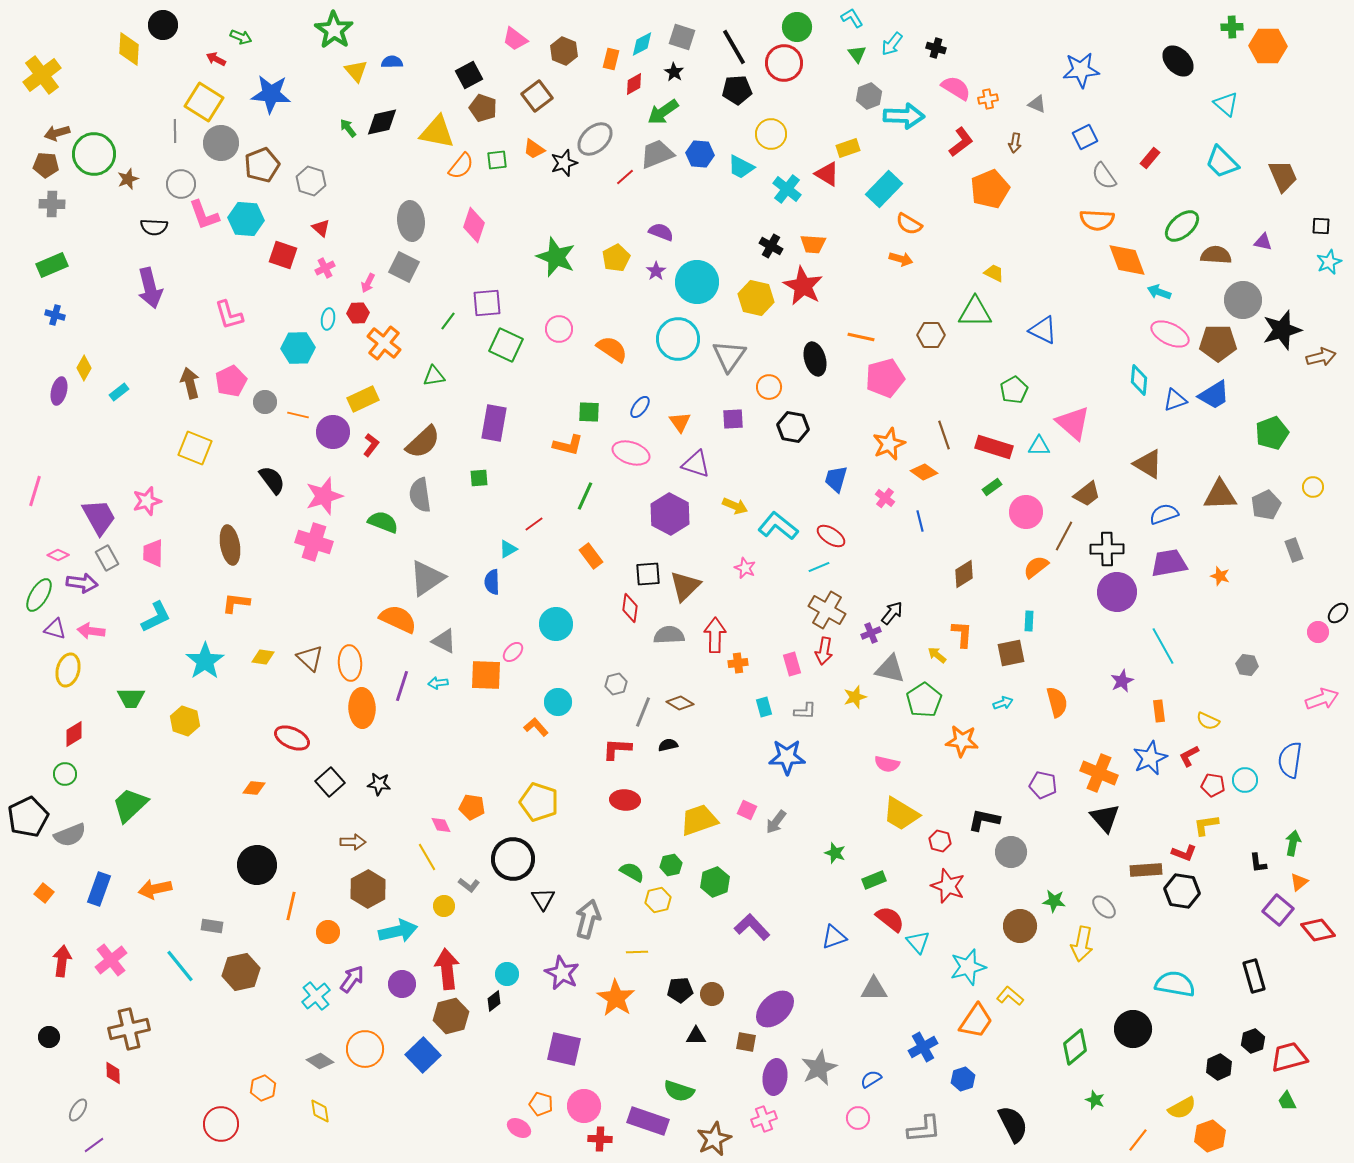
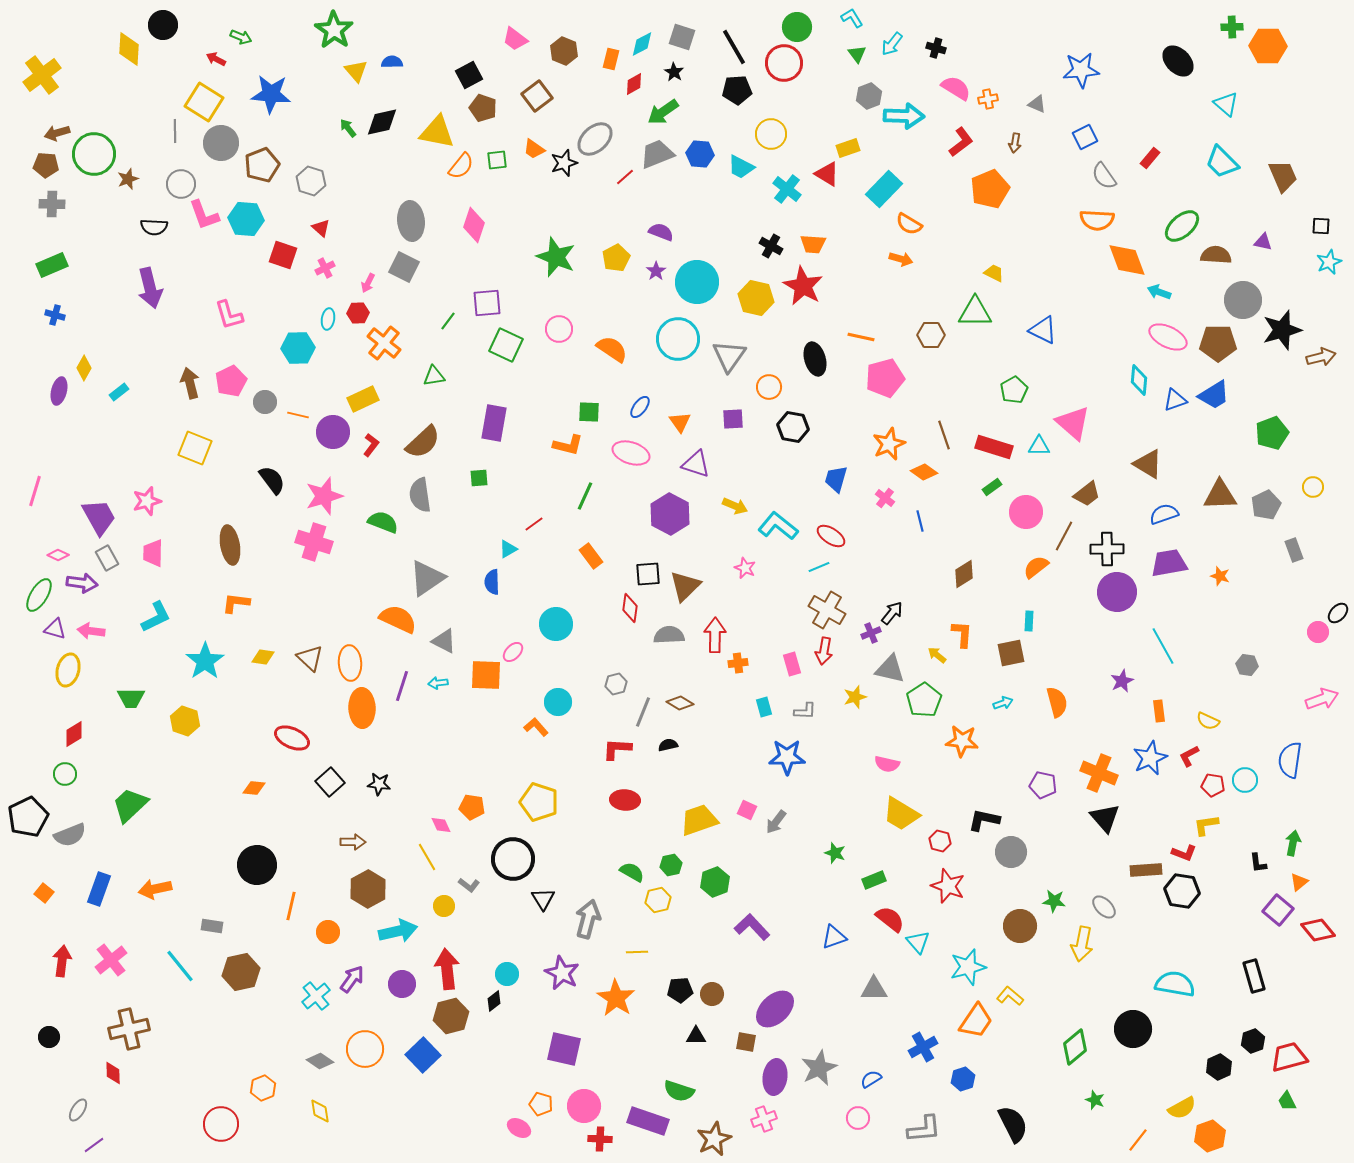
pink ellipse at (1170, 334): moved 2 px left, 3 px down
